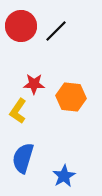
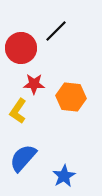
red circle: moved 22 px down
blue semicircle: rotated 24 degrees clockwise
